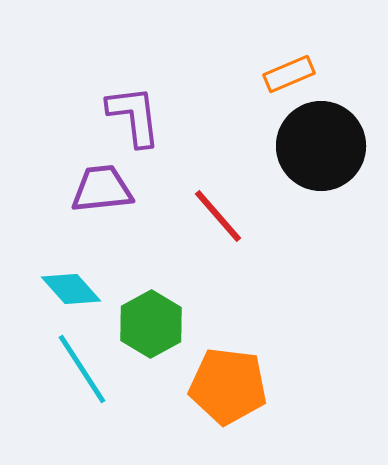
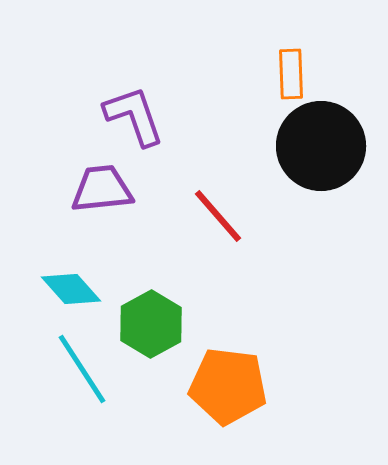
orange rectangle: moved 2 px right; rotated 69 degrees counterclockwise
purple L-shape: rotated 12 degrees counterclockwise
